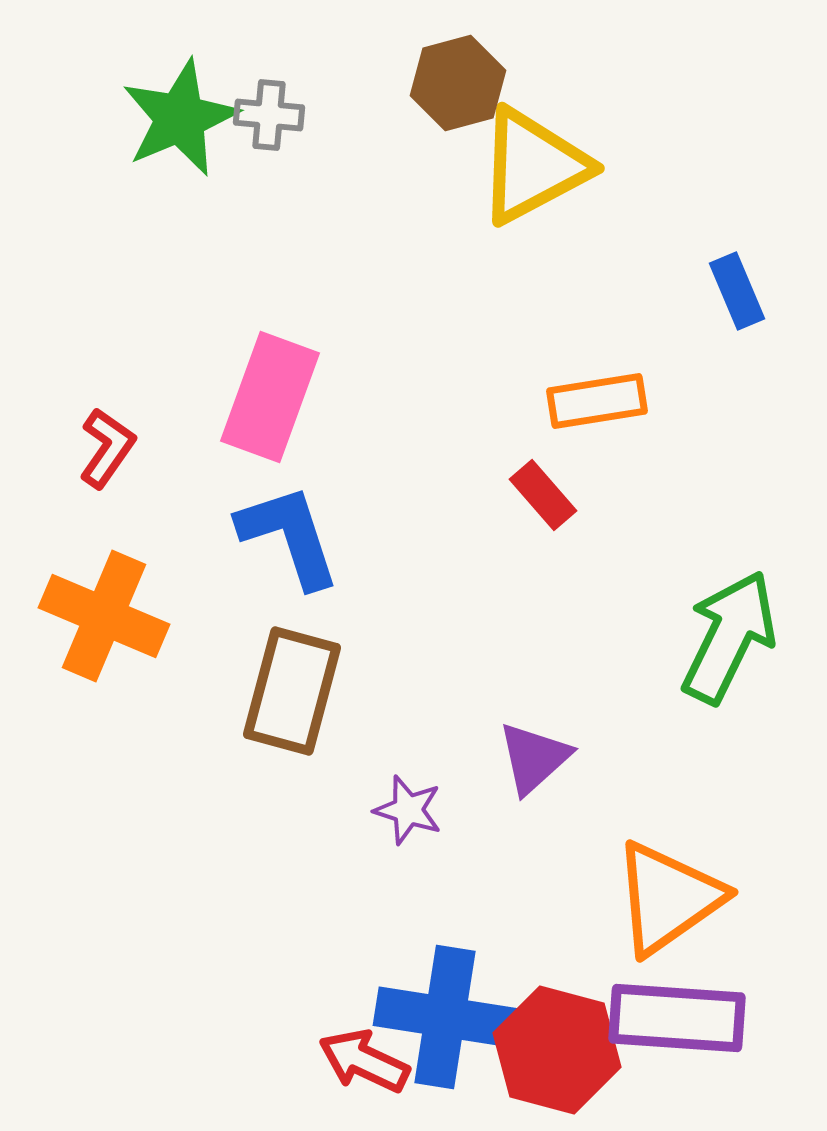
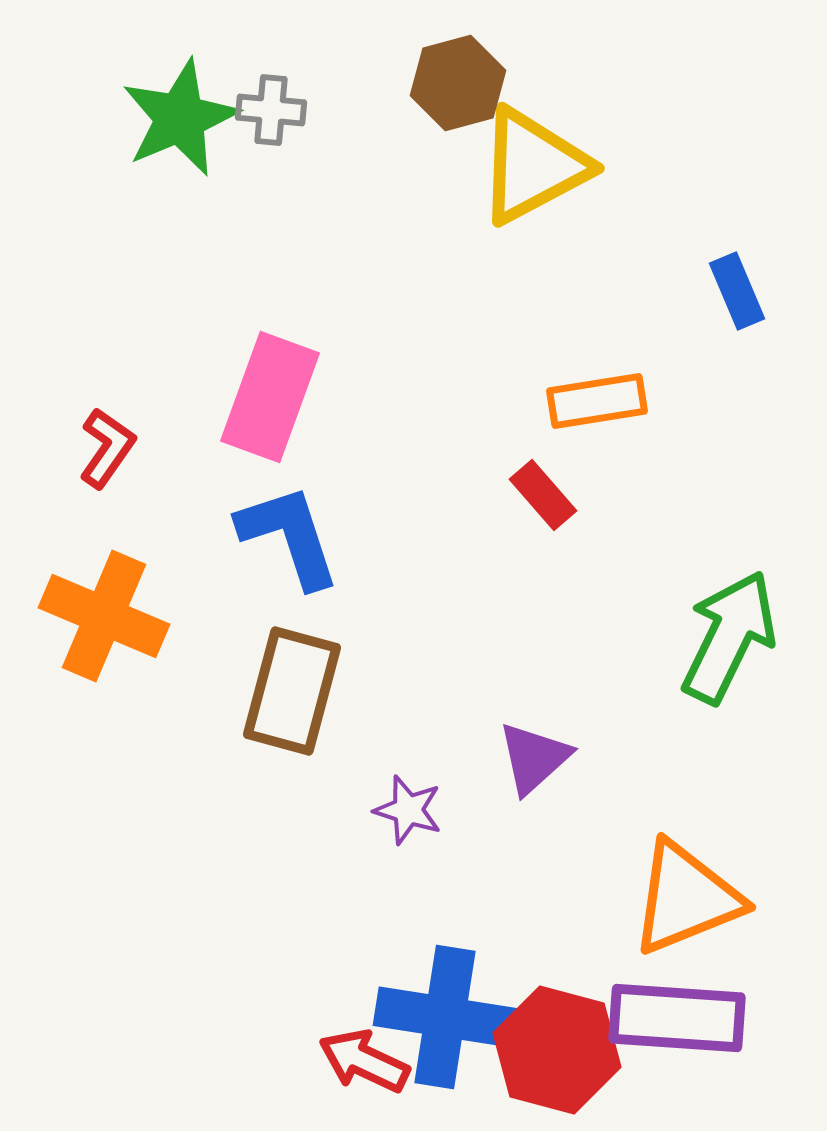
gray cross: moved 2 px right, 5 px up
orange triangle: moved 18 px right; rotated 13 degrees clockwise
